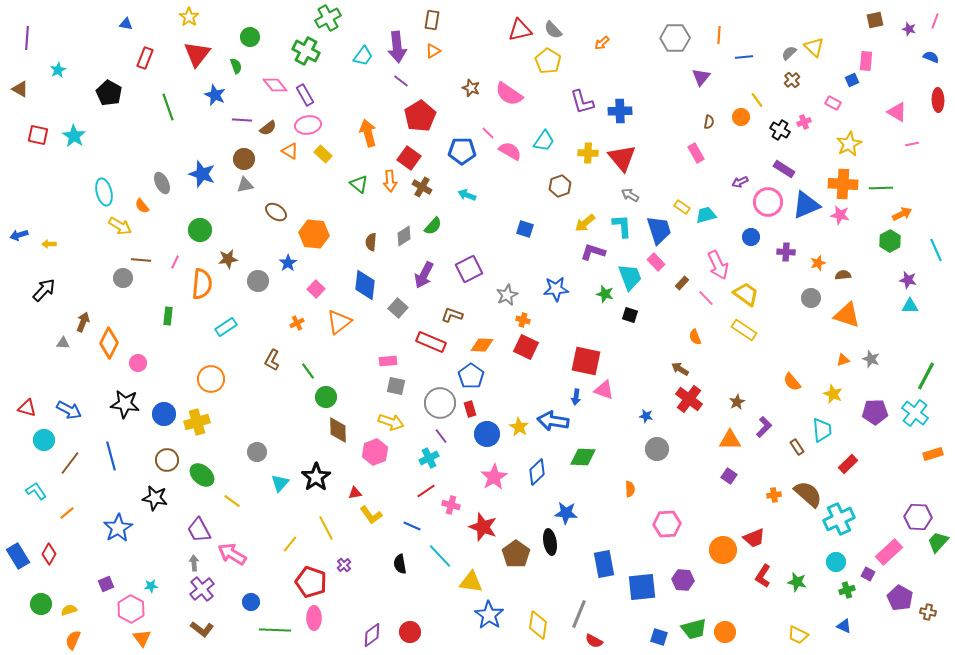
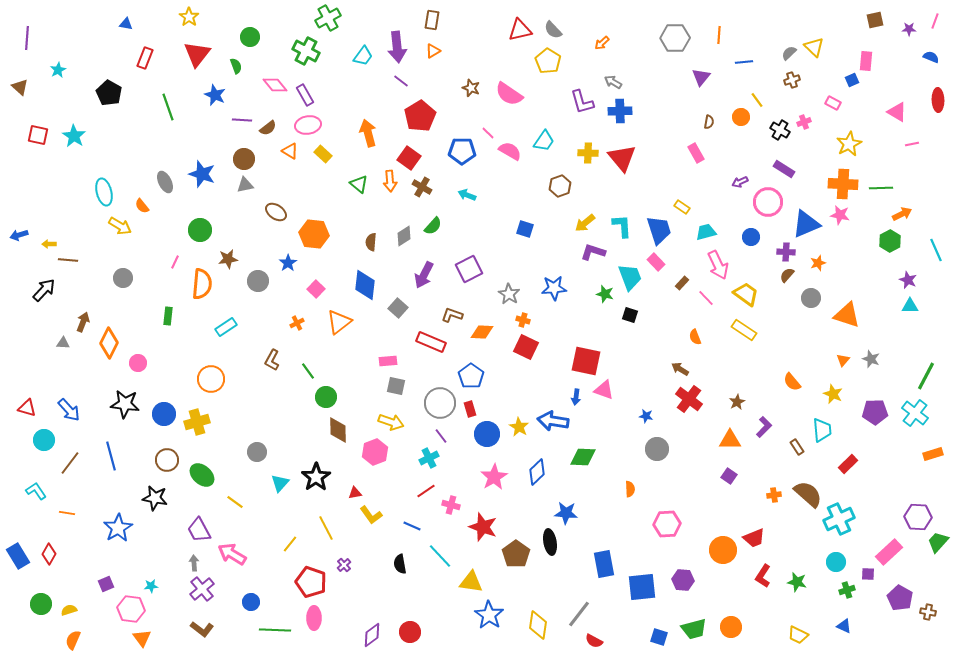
purple star at (909, 29): rotated 16 degrees counterclockwise
blue line at (744, 57): moved 5 px down
brown cross at (792, 80): rotated 21 degrees clockwise
brown triangle at (20, 89): moved 2 px up; rotated 12 degrees clockwise
gray ellipse at (162, 183): moved 3 px right, 1 px up
gray arrow at (630, 195): moved 17 px left, 113 px up
blue triangle at (806, 205): moved 19 px down
cyan trapezoid at (706, 215): moved 17 px down
brown line at (141, 260): moved 73 px left
brown semicircle at (843, 275): moved 56 px left; rotated 42 degrees counterclockwise
purple star at (908, 280): rotated 12 degrees clockwise
blue star at (556, 289): moved 2 px left, 1 px up
gray star at (507, 295): moved 2 px right, 1 px up; rotated 15 degrees counterclockwise
orange diamond at (482, 345): moved 13 px up
orange triangle at (843, 360): rotated 32 degrees counterclockwise
blue arrow at (69, 410): rotated 20 degrees clockwise
yellow line at (232, 501): moved 3 px right, 1 px down
orange line at (67, 513): rotated 49 degrees clockwise
purple square at (868, 574): rotated 24 degrees counterclockwise
pink hexagon at (131, 609): rotated 20 degrees counterclockwise
gray line at (579, 614): rotated 16 degrees clockwise
orange circle at (725, 632): moved 6 px right, 5 px up
